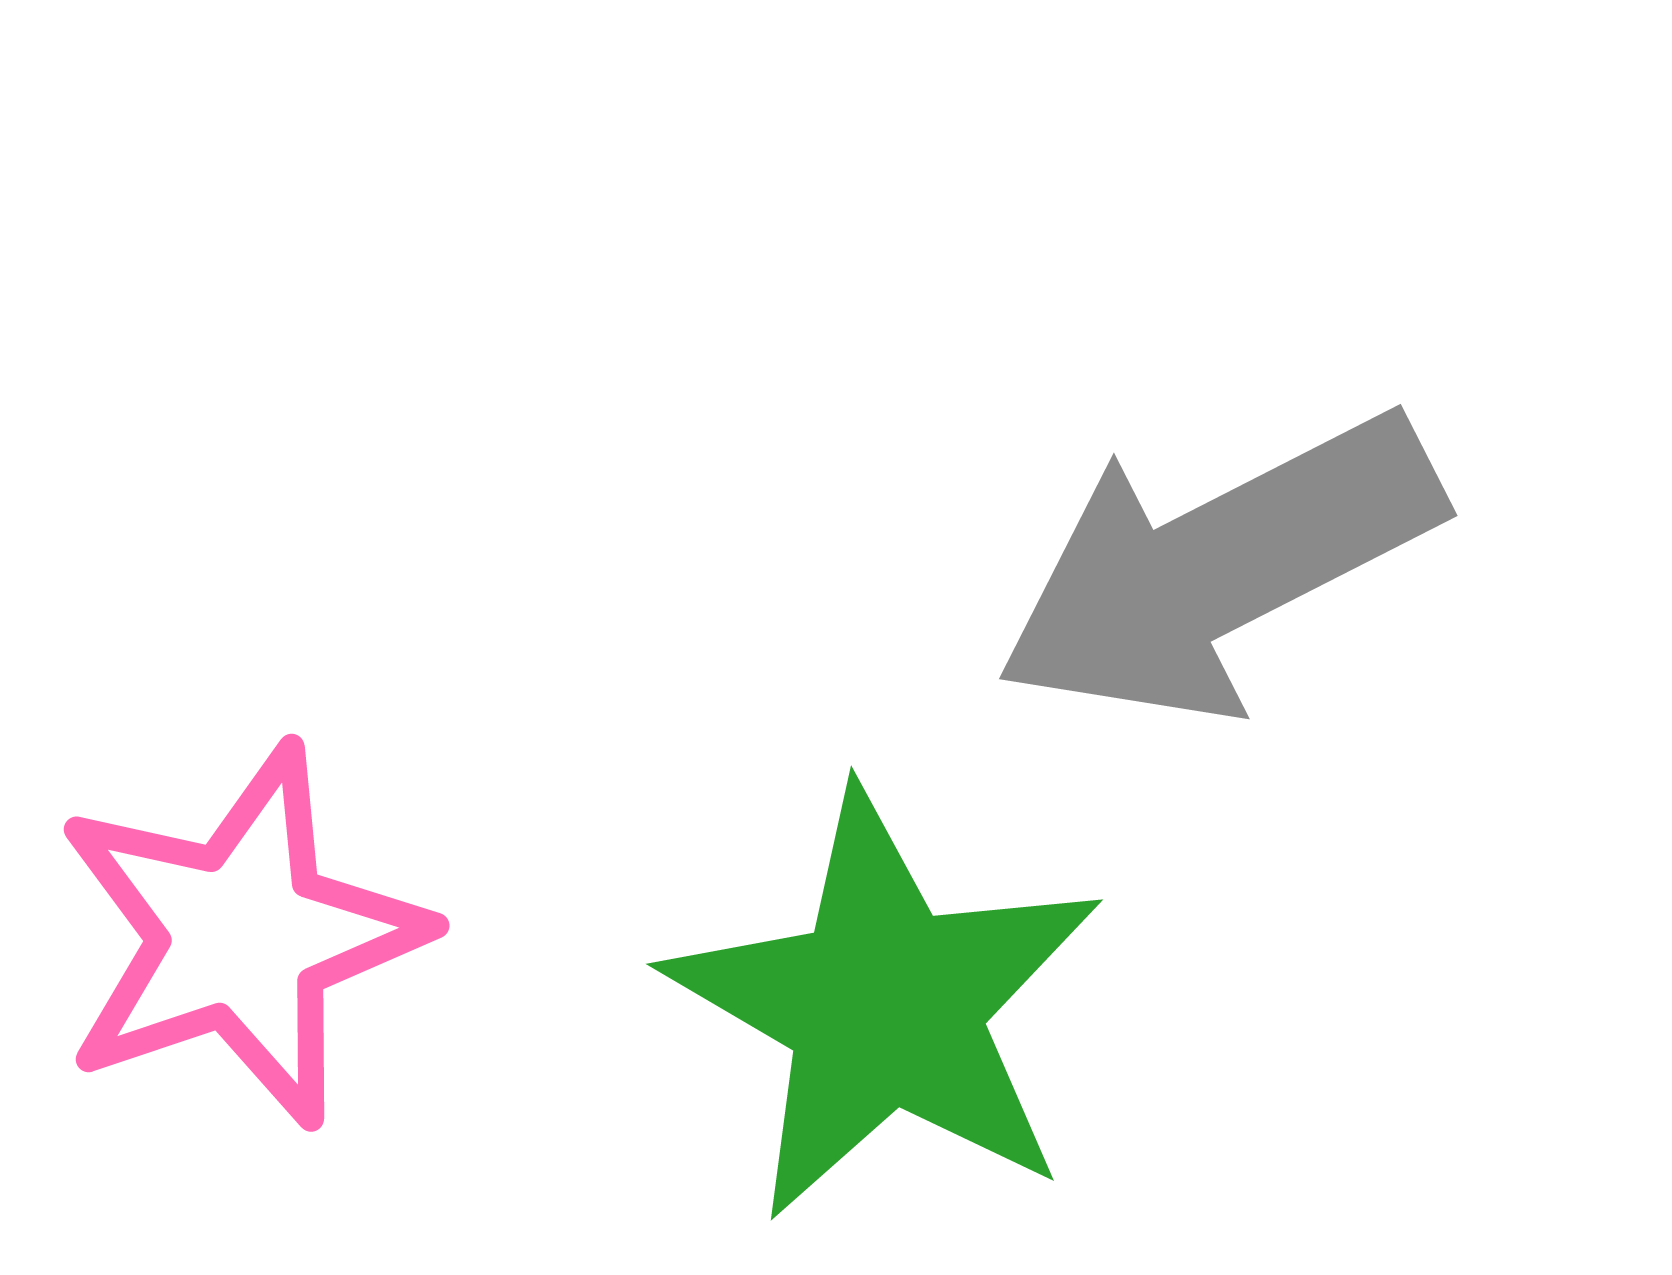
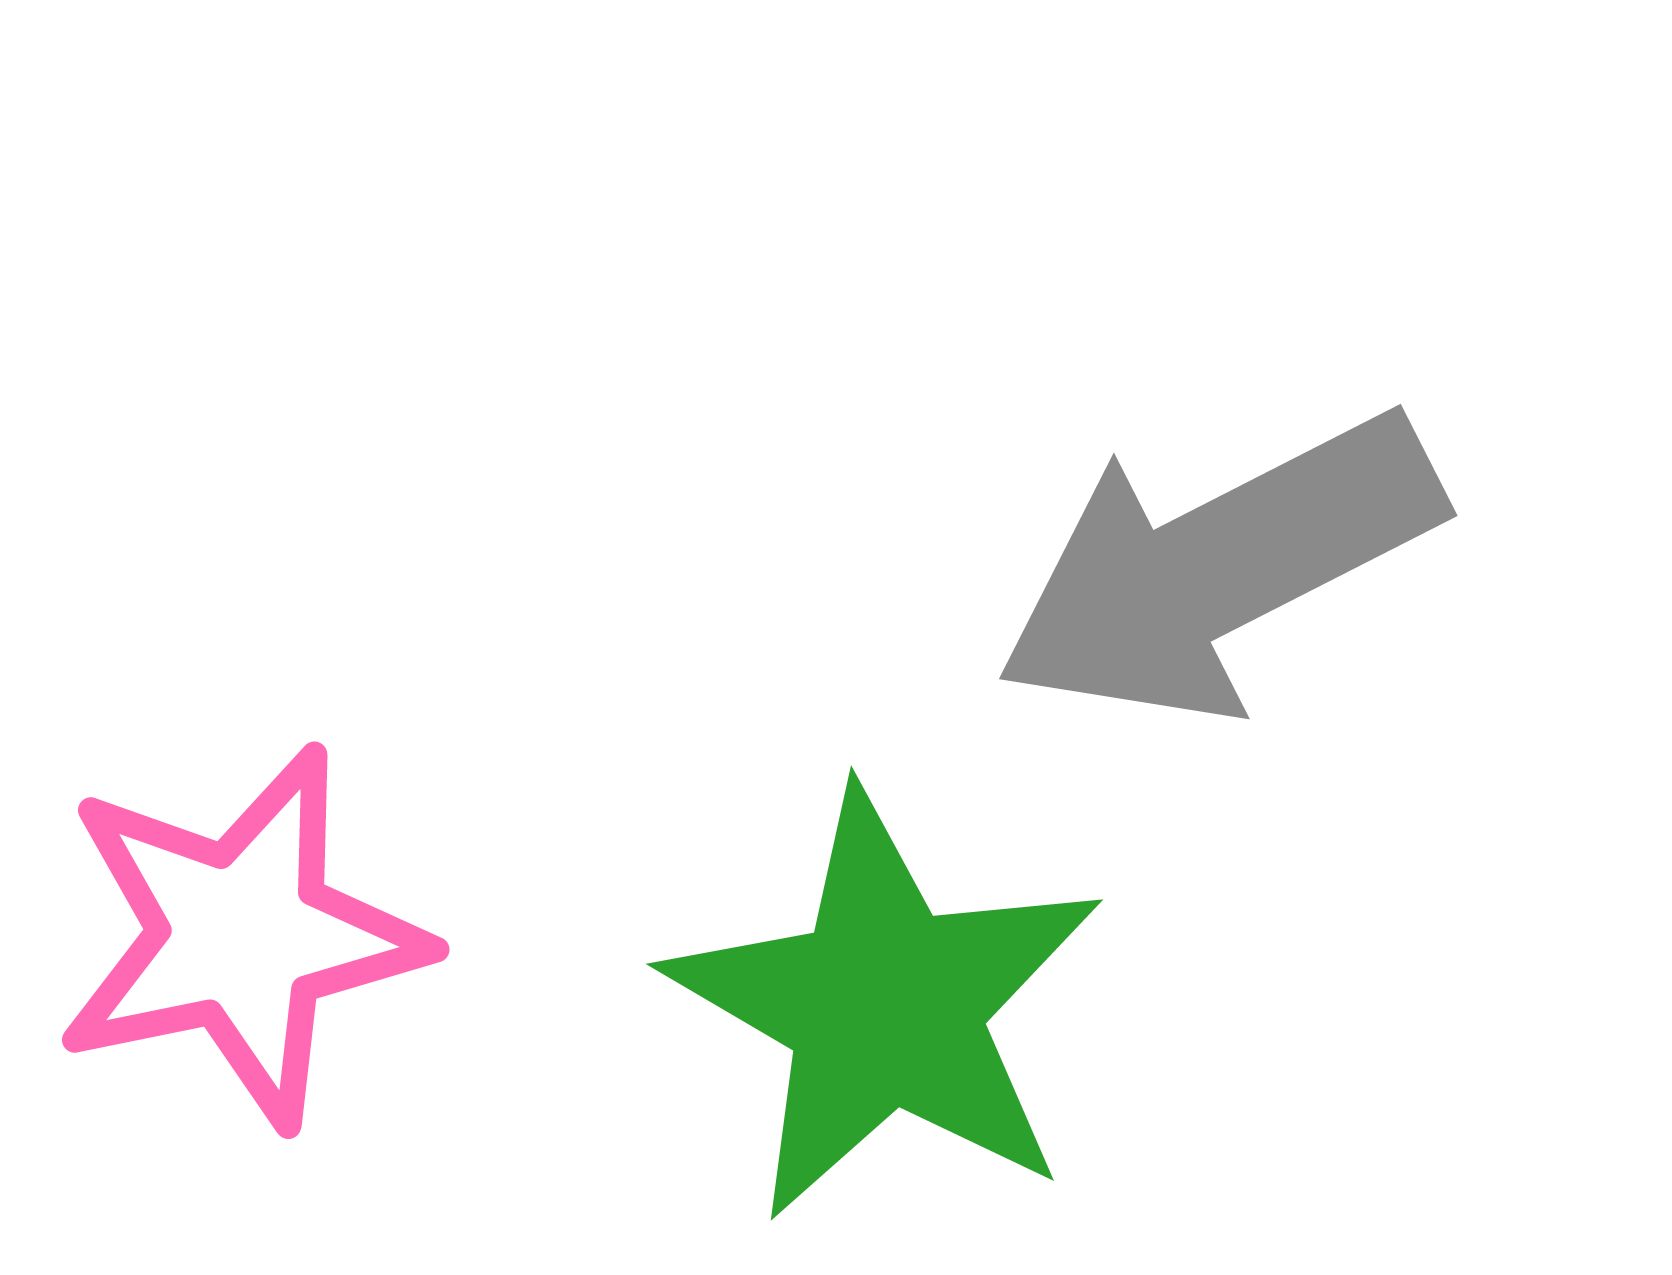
pink star: rotated 7 degrees clockwise
